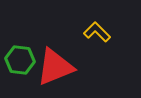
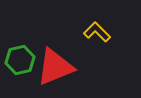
green hexagon: rotated 20 degrees counterclockwise
